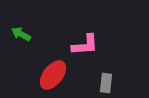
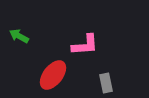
green arrow: moved 2 px left, 2 px down
gray rectangle: rotated 18 degrees counterclockwise
